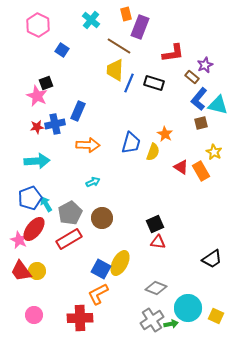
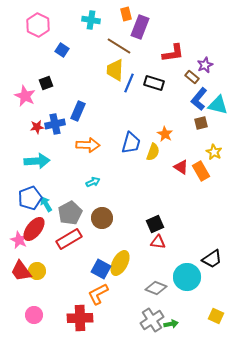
cyan cross at (91, 20): rotated 30 degrees counterclockwise
pink star at (37, 96): moved 12 px left
cyan circle at (188, 308): moved 1 px left, 31 px up
